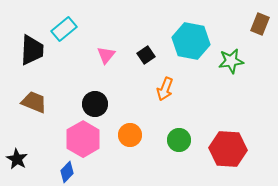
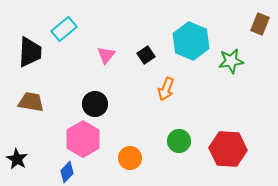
cyan hexagon: rotated 12 degrees clockwise
black trapezoid: moved 2 px left, 2 px down
orange arrow: moved 1 px right
brown trapezoid: moved 3 px left; rotated 12 degrees counterclockwise
orange circle: moved 23 px down
green circle: moved 1 px down
